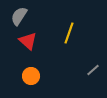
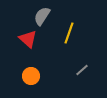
gray semicircle: moved 23 px right
red triangle: moved 2 px up
gray line: moved 11 px left
